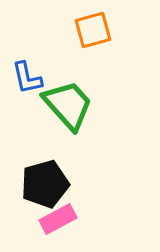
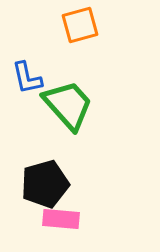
orange square: moved 13 px left, 5 px up
pink rectangle: moved 3 px right; rotated 33 degrees clockwise
